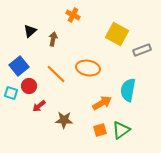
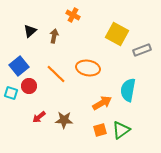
brown arrow: moved 1 px right, 3 px up
red arrow: moved 11 px down
